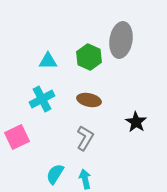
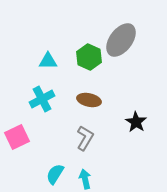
gray ellipse: rotated 28 degrees clockwise
